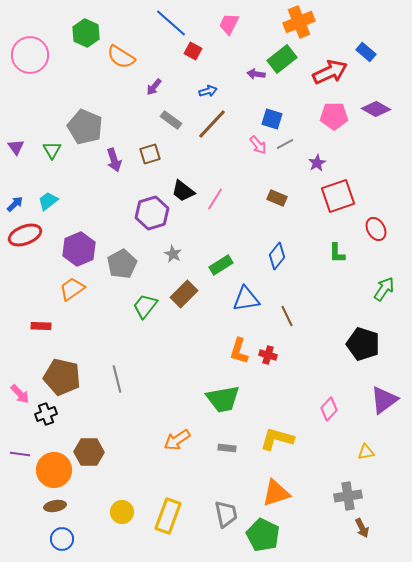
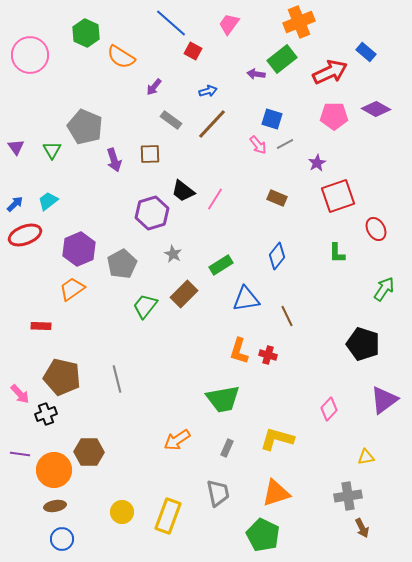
pink trapezoid at (229, 24): rotated 10 degrees clockwise
brown square at (150, 154): rotated 15 degrees clockwise
gray rectangle at (227, 448): rotated 72 degrees counterclockwise
yellow triangle at (366, 452): moved 5 px down
gray trapezoid at (226, 514): moved 8 px left, 21 px up
